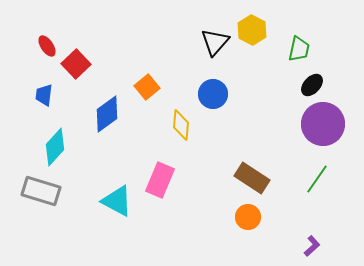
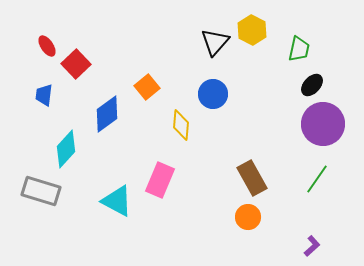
cyan diamond: moved 11 px right, 2 px down
brown rectangle: rotated 28 degrees clockwise
